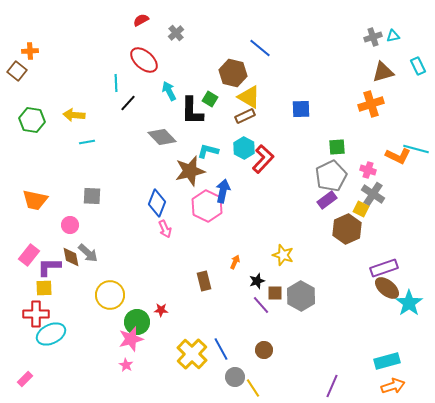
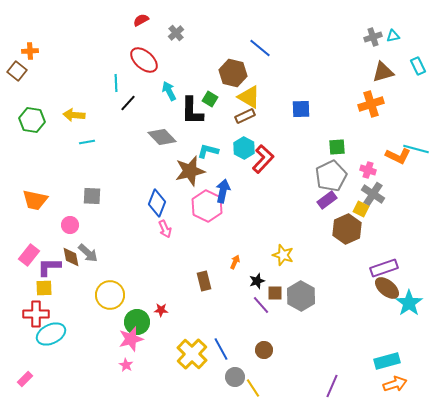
orange arrow at (393, 386): moved 2 px right, 2 px up
